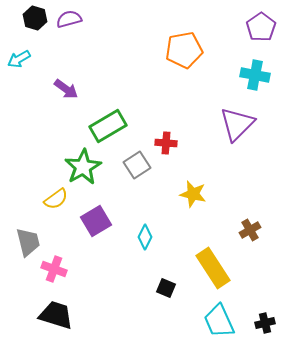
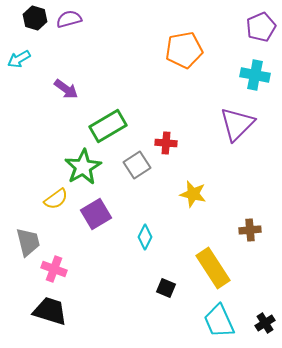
purple pentagon: rotated 12 degrees clockwise
purple square: moved 7 px up
brown cross: rotated 25 degrees clockwise
black trapezoid: moved 6 px left, 4 px up
black cross: rotated 18 degrees counterclockwise
